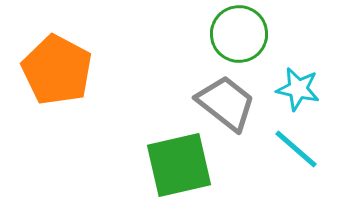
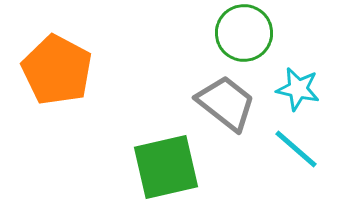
green circle: moved 5 px right, 1 px up
green square: moved 13 px left, 2 px down
